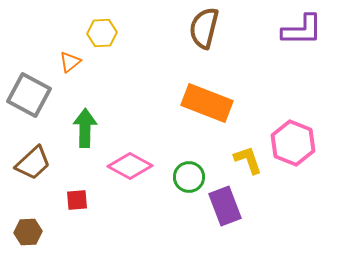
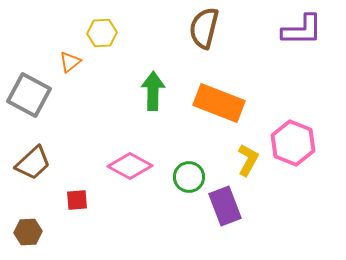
orange rectangle: moved 12 px right
green arrow: moved 68 px right, 37 px up
yellow L-shape: rotated 48 degrees clockwise
